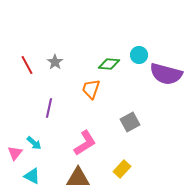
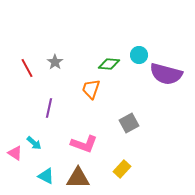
red line: moved 3 px down
gray square: moved 1 px left, 1 px down
pink L-shape: moved 1 px left, 1 px down; rotated 52 degrees clockwise
pink triangle: rotated 35 degrees counterclockwise
cyan triangle: moved 14 px right
